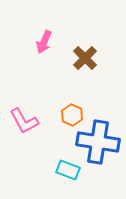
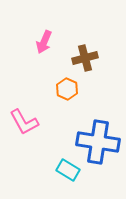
brown cross: rotated 30 degrees clockwise
orange hexagon: moved 5 px left, 26 px up
pink L-shape: moved 1 px down
cyan rectangle: rotated 10 degrees clockwise
